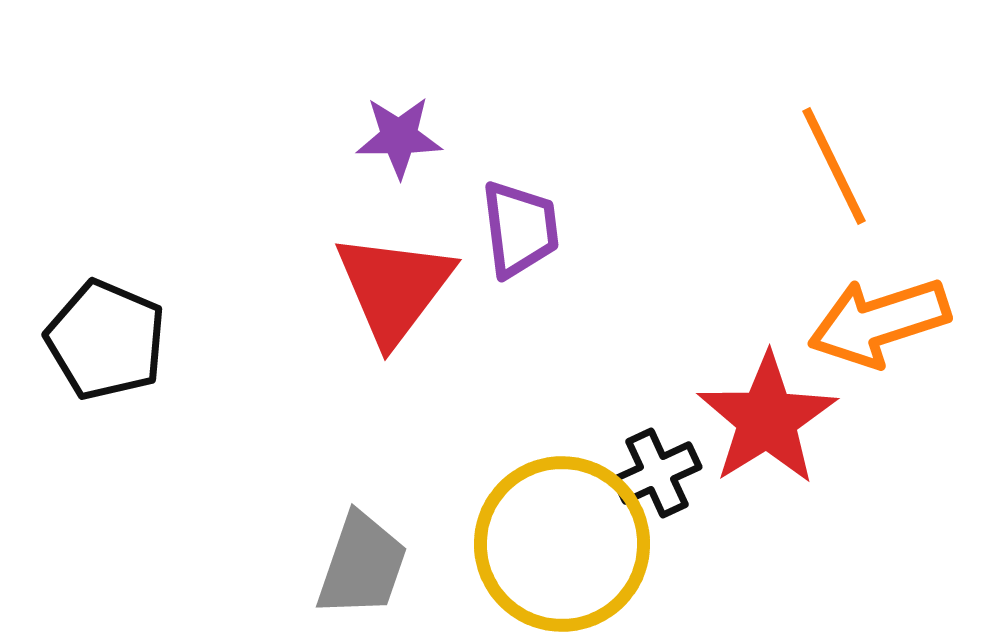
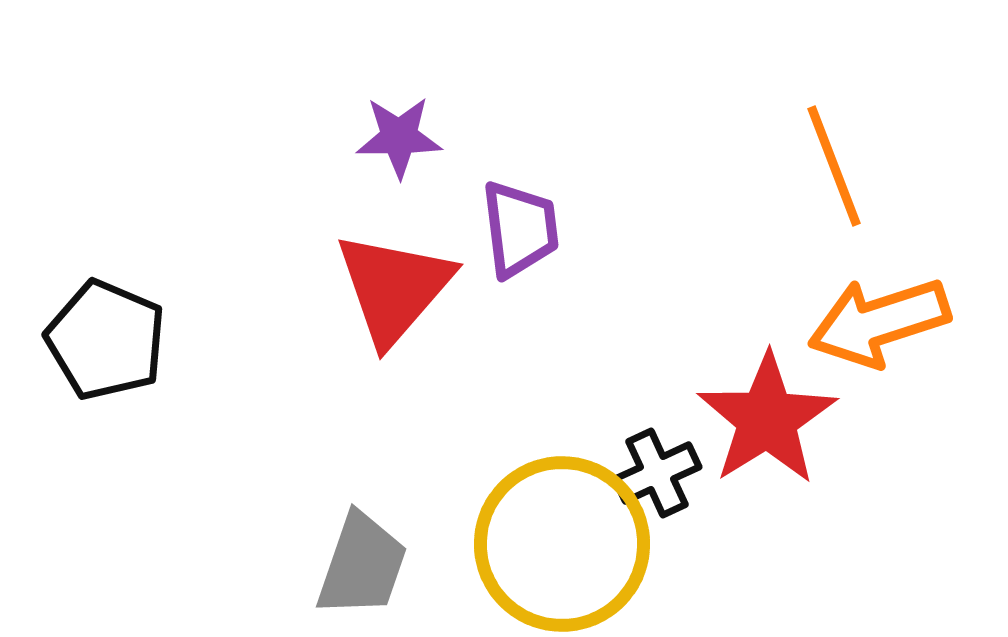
orange line: rotated 5 degrees clockwise
red triangle: rotated 4 degrees clockwise
